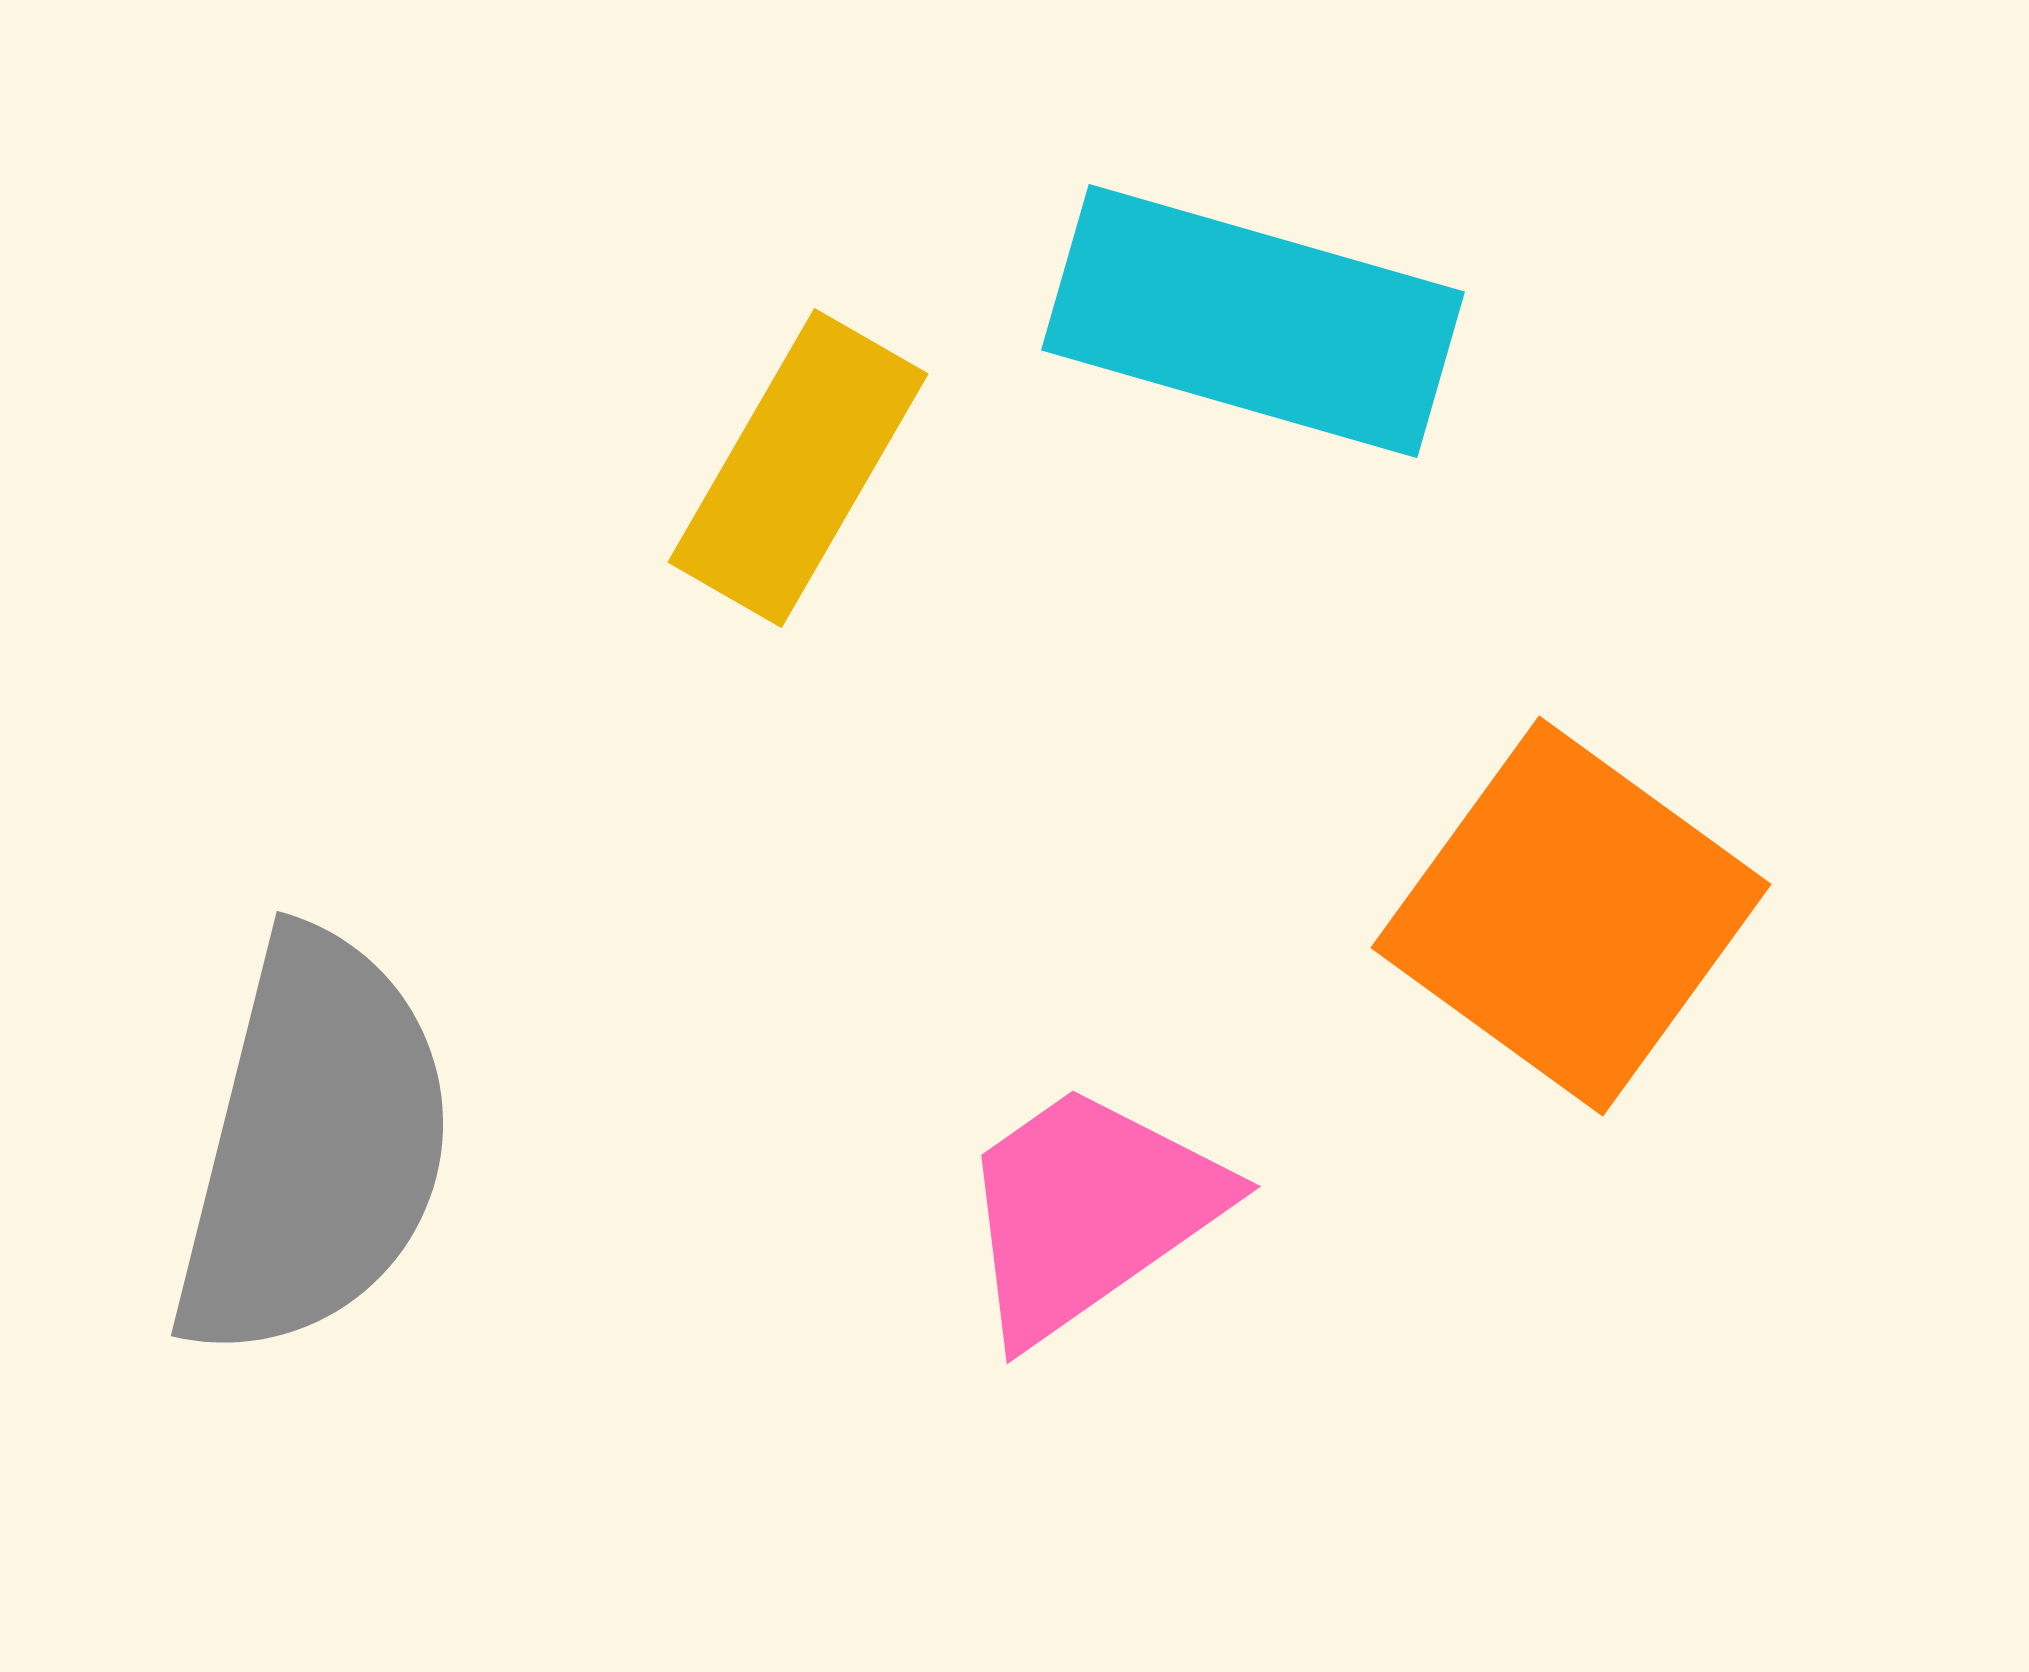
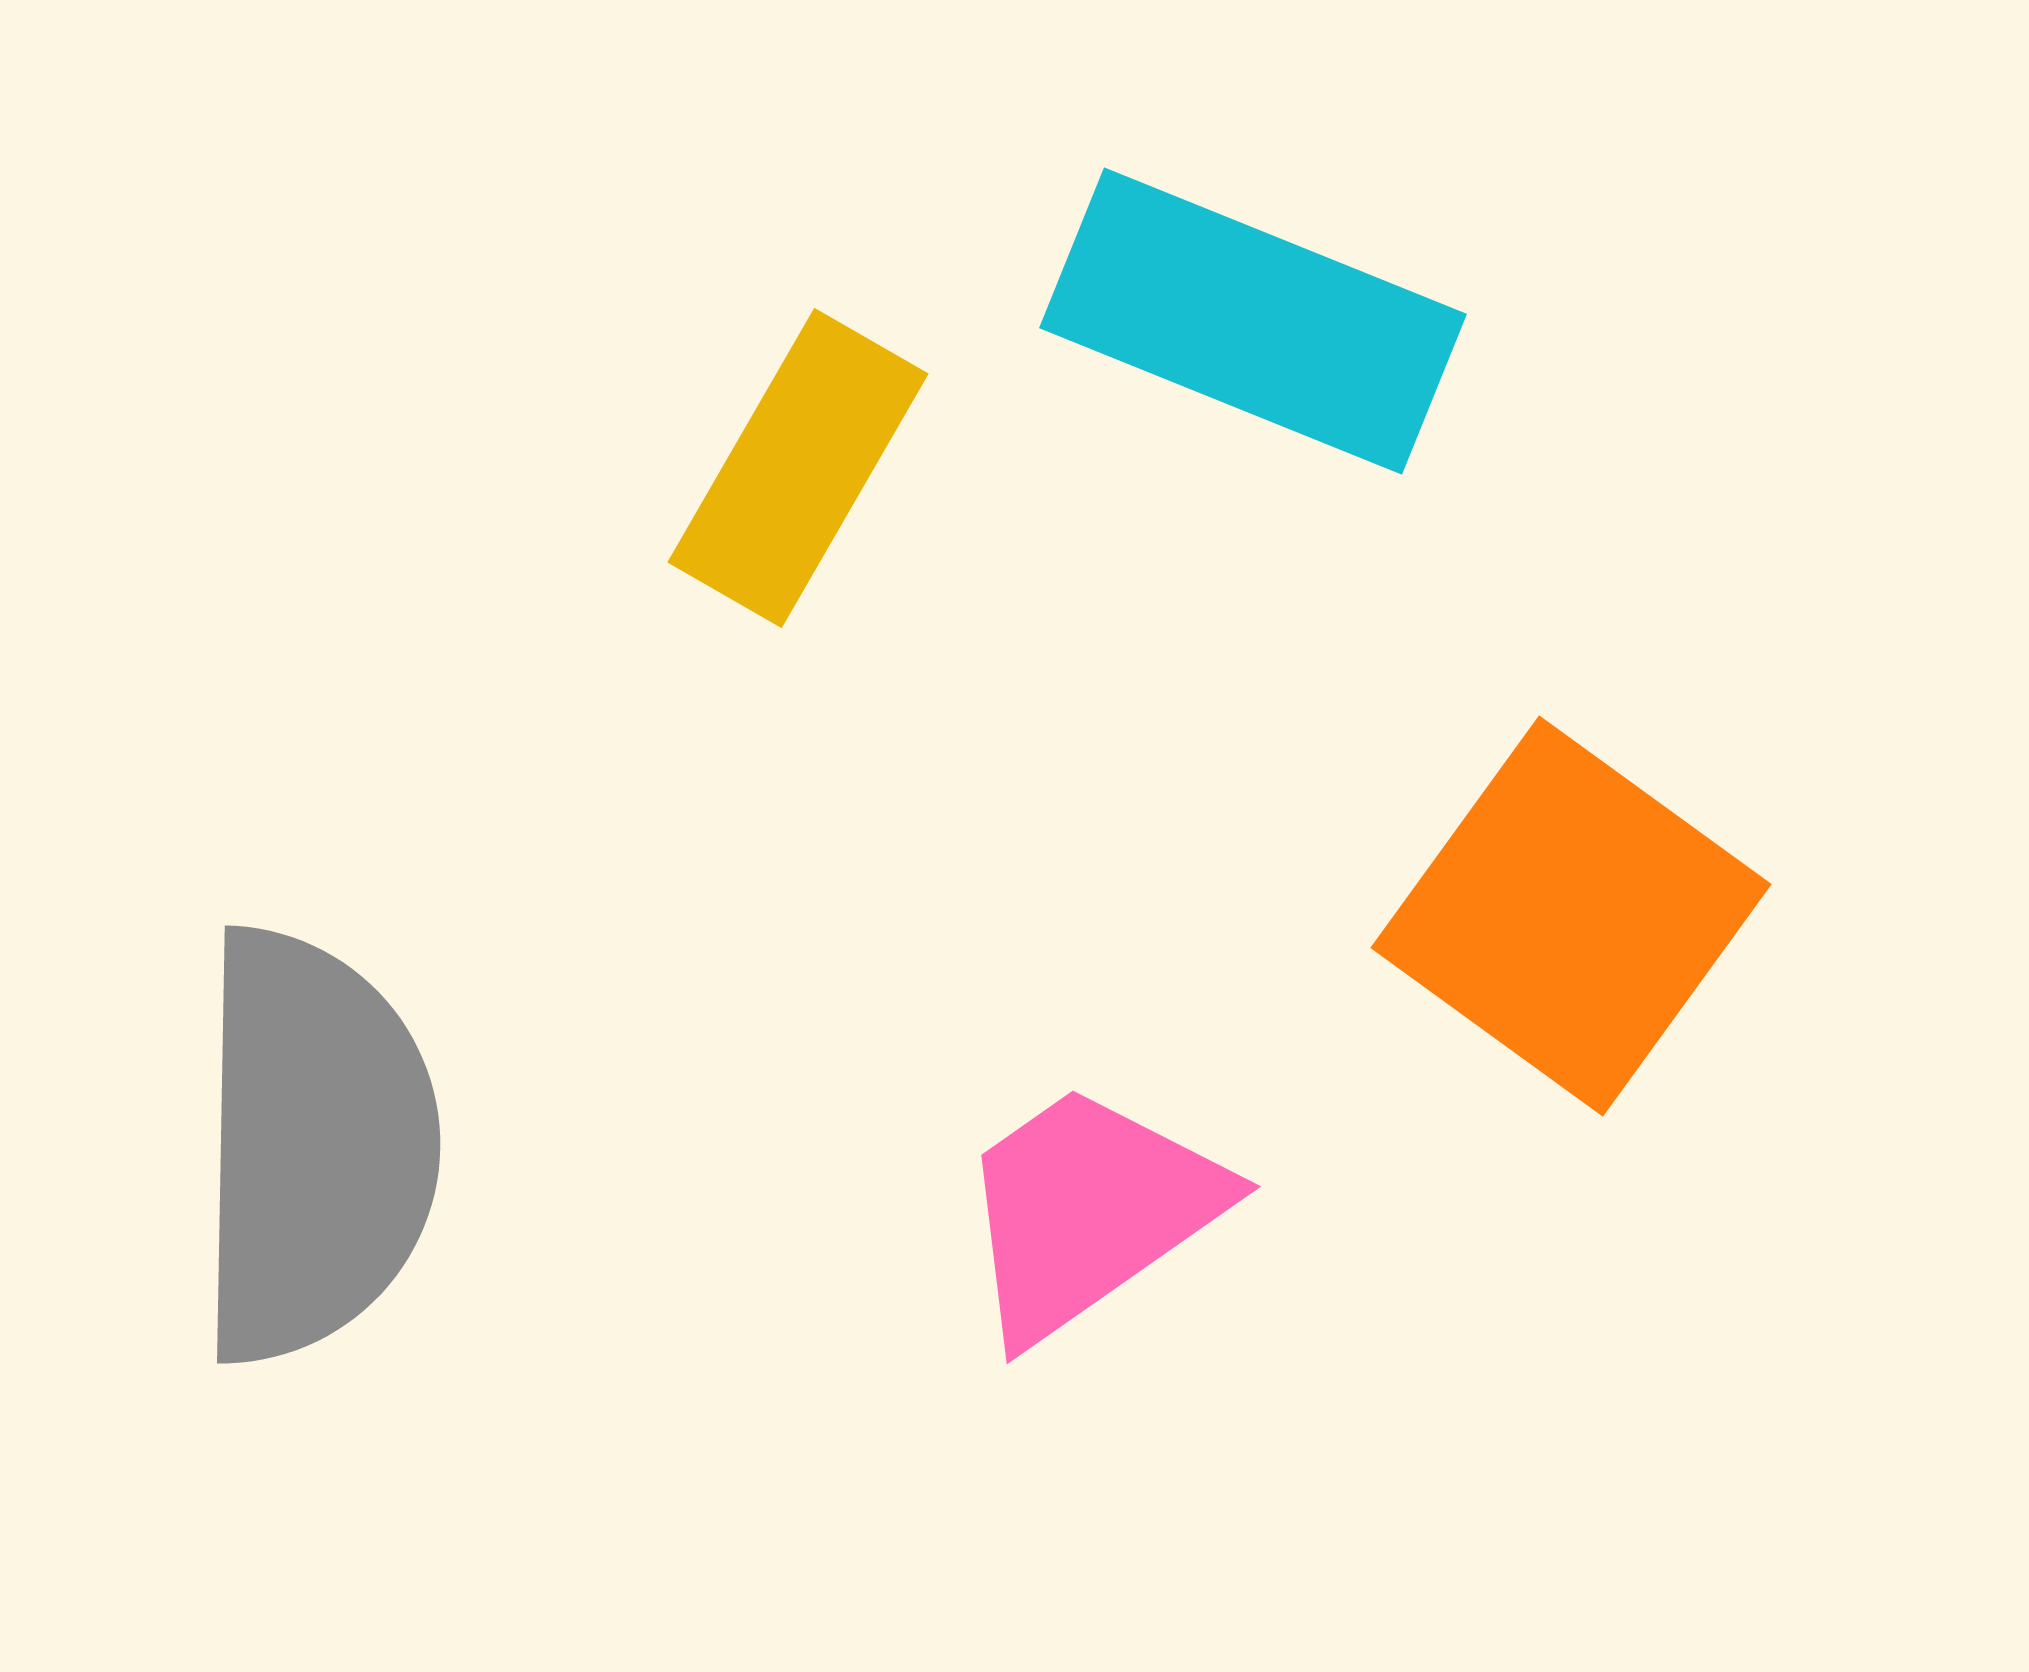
cyan rectangle: rotated 6 degrees clockwise
gray semicircle: rotated 13 degrees counterclockwise
